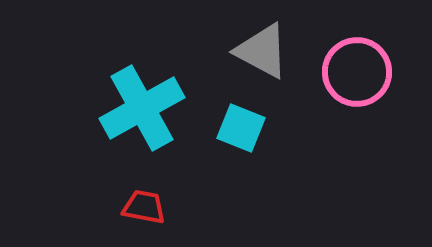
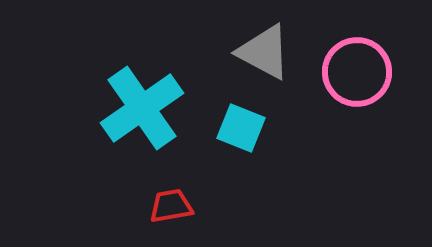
gray triangle: moved 2 px right, 1 px down
cyan cross: rotated 6 degrees counterclockwise
red trapezoid: moved 27 px right, 1 px up; rotated 21 degrees counterclockwise
